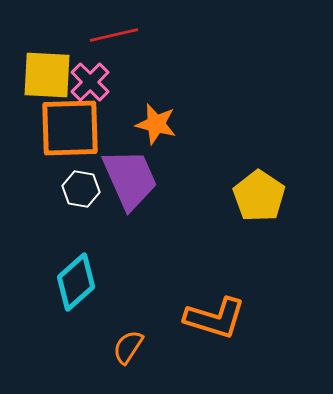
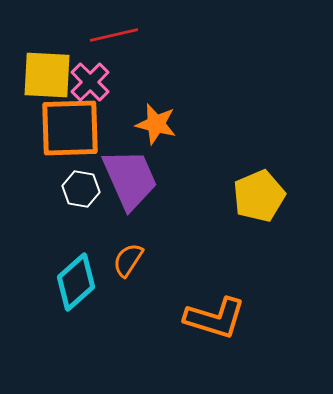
yellow pentagon: rotated 15 degrees clockwise
orange semicircle: moved 87 px up
